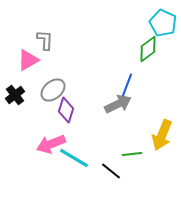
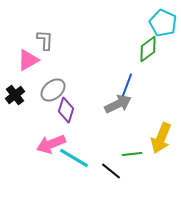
yellow arrow: moved 1 px left, 3 px down
